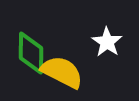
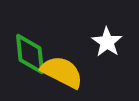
green diamond: moved 1 px left, 1 px down; rotated 6 degrees counterclockwise
